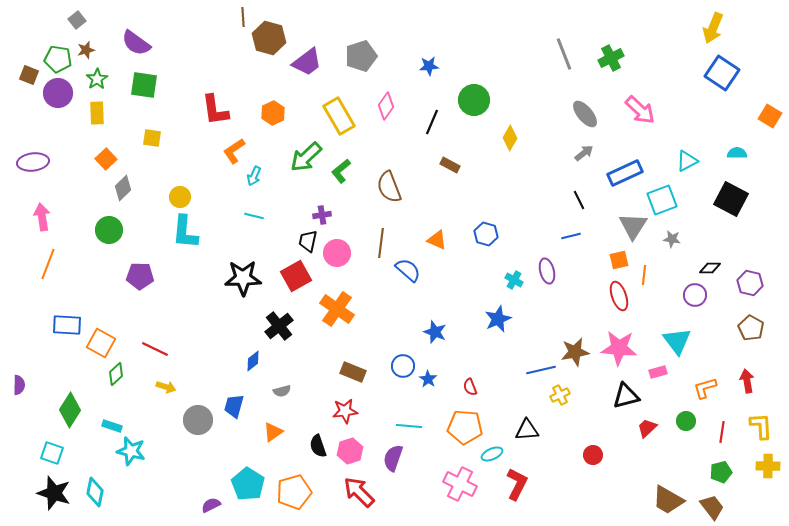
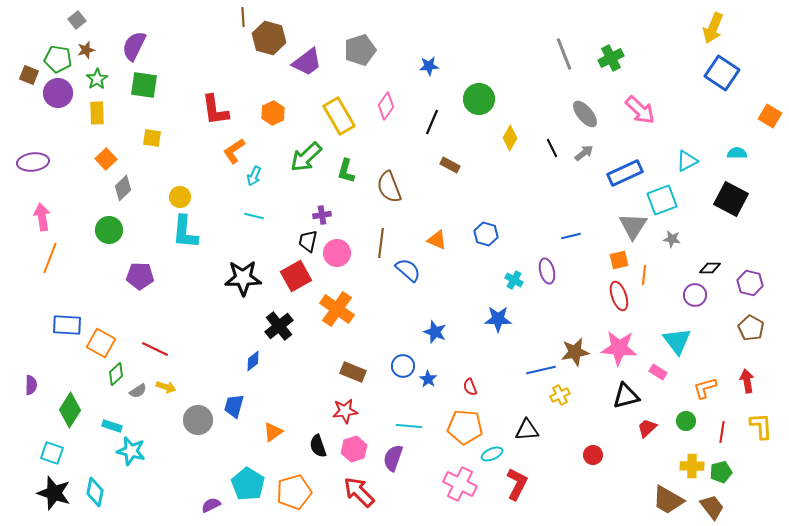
purple semicircle at (136, 43): moved 2 px left, 3 px down; rotated 80 degrees clockwise
gray pentagon at (361, 56): moved 1 px left, 6 px up
green circle at (474, 100): moved 5 px right, 1 px up
green L-shape at (341, 171): moved 5 px right; rotated 35 degrees counterclockwise
black line at (579, 200): moved 27 px left, 52 px up
orange line at (48, 264): moved 2 px right, 6 px up
blue star at (498, 319): rotated 24 degrees clockwise
pink rectangle at (658, 372): rotated 48 degrees clockwise
purple semicircle at (19, 385): moved 12 px right
gray semicircle at (282, 391): moved 144 px left; rotated 18 degrees counterclockwise
pink hexagon at (350, 451): moved 4 px right, 2 px up
yellow cross at (768, 466): moved 76 px left
